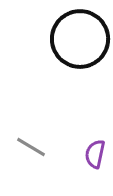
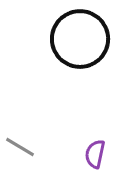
gray line: moved 11 px left
